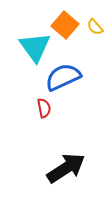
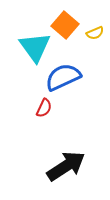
yellow semicircle: moved 6 px down; rotated 72 degrees counterclockwise
red semicircle: rotated 36 degrees clockwise
black arrow: moved 2 px up
